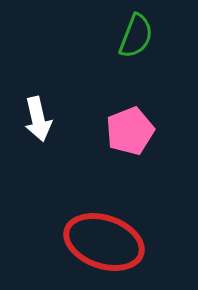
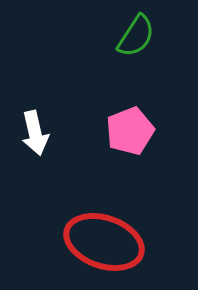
green semicircle: rotated 12 degrees clockwise
white arrow: moved 3 px left, 14 px down
